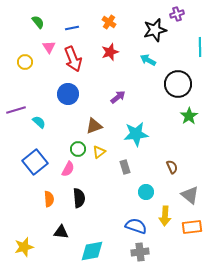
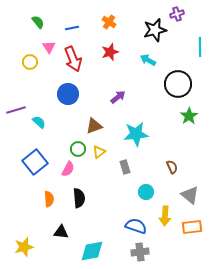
yellow circle: moved 5 px right
